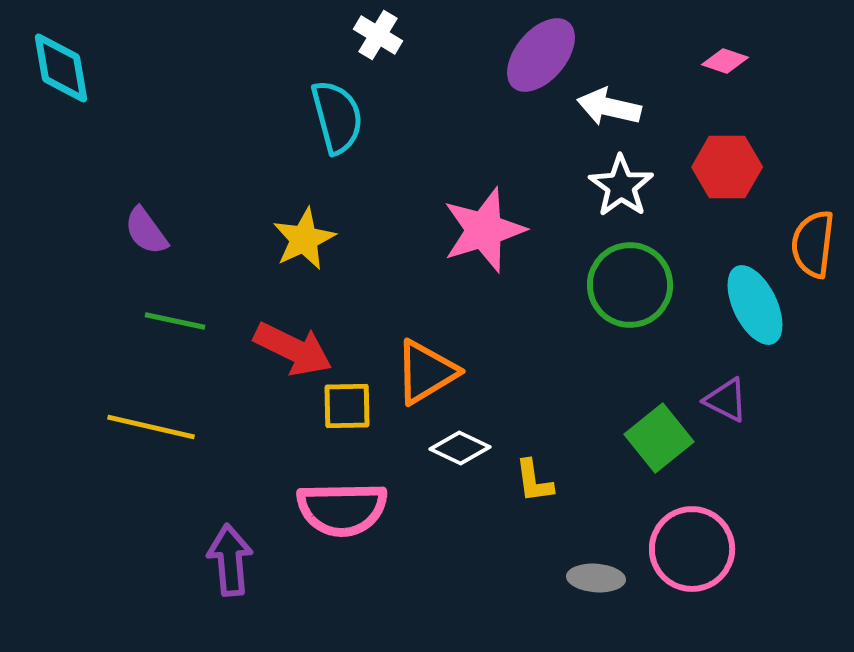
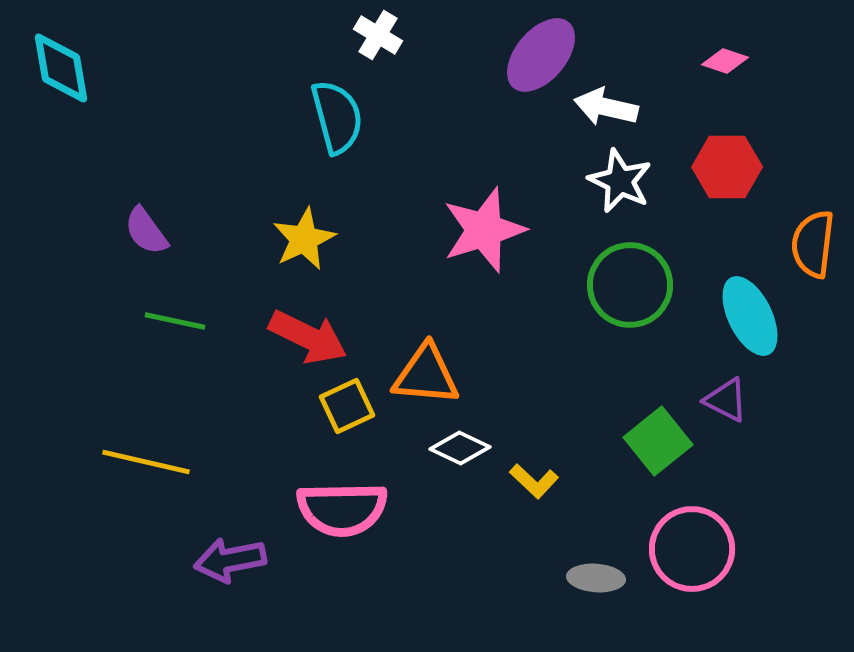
white arrow: moved 3 px left
white star: moved 1 px left, 5 px up; rotated 10 degrees counterclockwise
cyan ellipse: moved 5 px left, 11 px down
red arrow: moved 15 px right, 12 px up
orange triangle: moved 3 px down; rotated 36 degrees clockwise
yellow square: rotated 24 degrees counterclockwise
yellow line: moved 5 px left, 35 px down
green square: moved 1 px left, 3 px down
yellow L-shape: rotated 39 degrees counterclockwise
purple arrow: rotated 96 degrees counterclockwise
